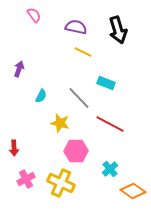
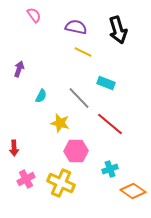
red line: rotated 12 degrees clockwise
cyan cross: rotated 21 degrees clockwise
